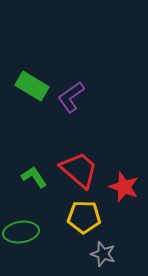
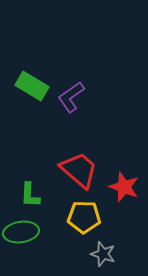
green L-shape: moved 4 px left, 18 px down; rotated 144 degrees counterclockwise
